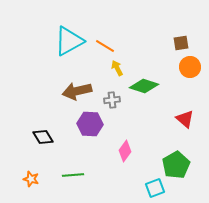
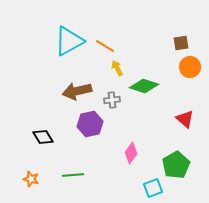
purple hexagon: rotated 15 degrees counterclockwise
pink diamond: moved 6 px right, 2 px down
cyan square: moved 2 px left
